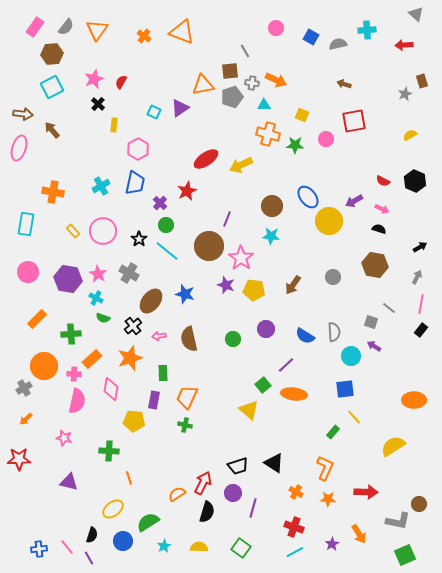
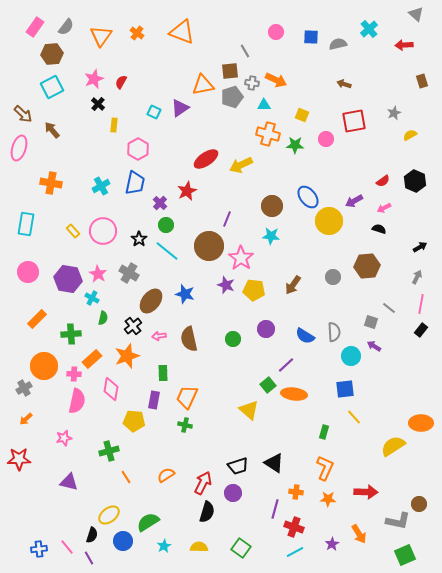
pink circle at (276, 28): moved 4 px down
orange triangle at (97, 30): moved 4 px right, 6 px down
cyan cross at (367, 30): moved 2 px right, 1 px up; rotated 36 degrees counterclockwise
orange cross at (144, 36): moved 7 px left, 3 px up
blue square at (311, 37): rotated 28 degrees counterclockwise
gray star at (405, 94): moved 11 px left, 19 px down
brown arrow at (23, 114): rotated 36 degrees clockwise
red semicircle at (383, 181): rotated 64 degrees counterclockwise
orange cross at (53, 192): moved 2 px left, 9 px up
pink arrow at (382, 209): moved 2 px right, 1 px up; rotated 128 degrees clockwise
brown hexagon at (375, 265): moved 8 px left, 1 px down; rotated 15 degrees counterclockwise
cyan cross at (96, 298): moved 4 px left
green semicircle at (103, 318): rotated 96 degrees counterclockwise
orange star at (130, 358): moved 3 px left, 2 px up
green square at (263, 385): moved 5 px right
orange ellipse at (414, 400): moved 7 px right, 23 px down
green rectangle at (333, 432): moved 9 px left; rotated 24 degrees counterclockwise
pink star at (64, 438): rotated 28 degrees counterclockwise
green cross at (109, 451): rotated 18 degrees counterclockwise
orange line at (129, 478): moved 3 px left, 1 px up; rotated 16 degrees counterclockwise
orange cross at (296, 492): rotated 24 degrees counterclockwise
orange semicircle at (177, 494): moved 11 px left, 19 px up
purple line at (253, 508): moved 22 px right, 1 px down
yellow ellipse at (113, 509): moved 4 px left, 6 px down
